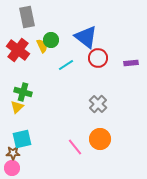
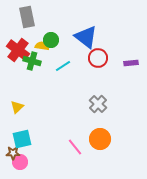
yellow semicircle: rotated 56 degrees counterclockwise
cyan line: moved 3 px left, 1 px down
green cross: moved 9 px right, 31 px up
pink circle: moved 8 px right, 6 px up
